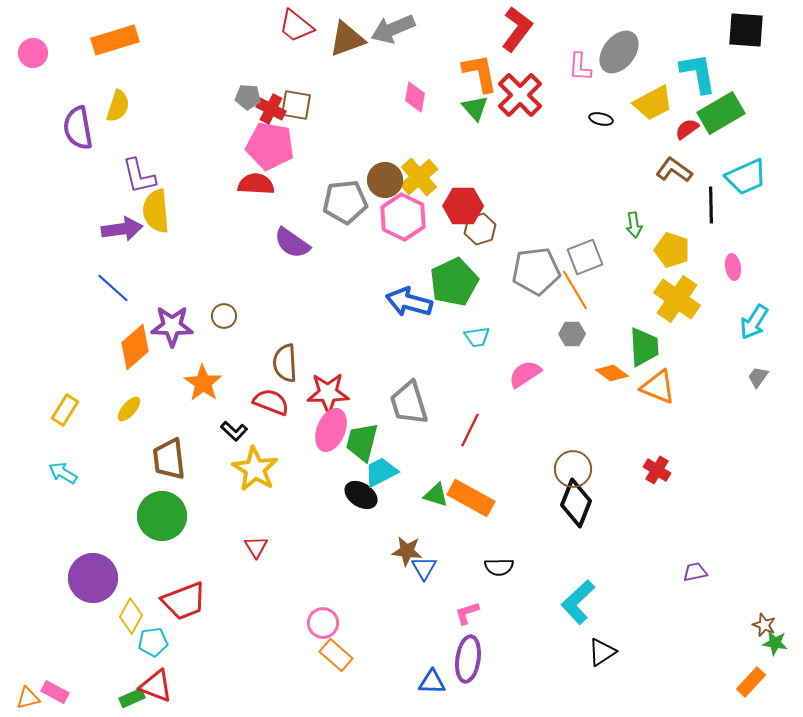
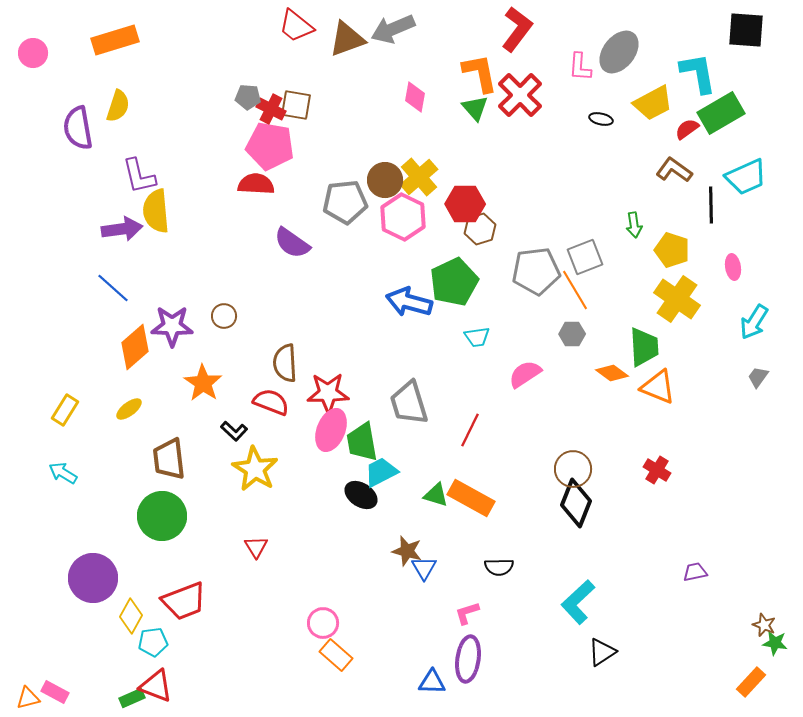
red hexagon at (463, 206): moved 2 px right, 2 px up
yellow ellipse at (129, 409): rotated 12 degrees clockwise
green trapezoid at (362, 442): rotated 24 degrees counterclockwise
brown star at (407, 551): rotated 8 degrees clockwise
